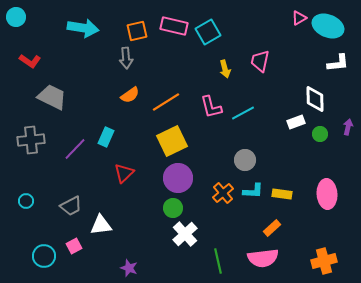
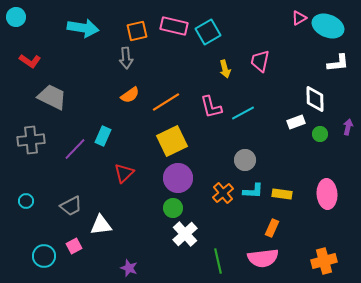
cyan rectangle at (106, 137): moved 3 px left, 1 px up
orange rectangle at (272, 228): rotated 24 degrees counterclockwise
